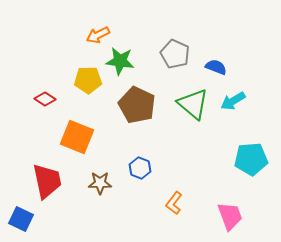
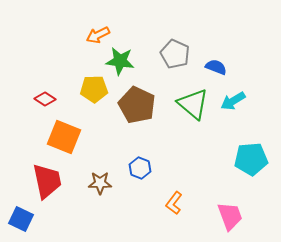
yellow pentagon: moved 6 px right, 9 px down
orange square: moved 13 px left
